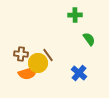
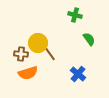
green cross: rotated 16 degrees clockwise
brown line: moved 2 px right, 1 px up
yellow circle: moved 20 px up
blue cross: moved 1 px left, 1 px down
